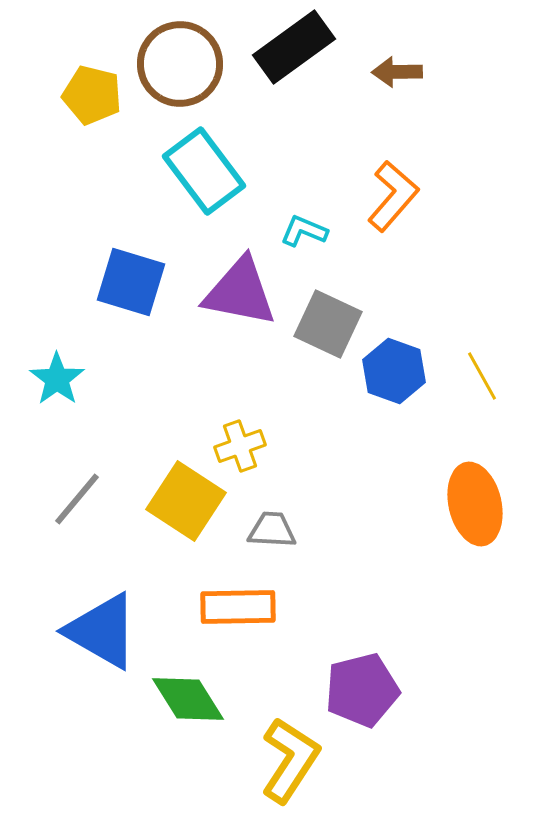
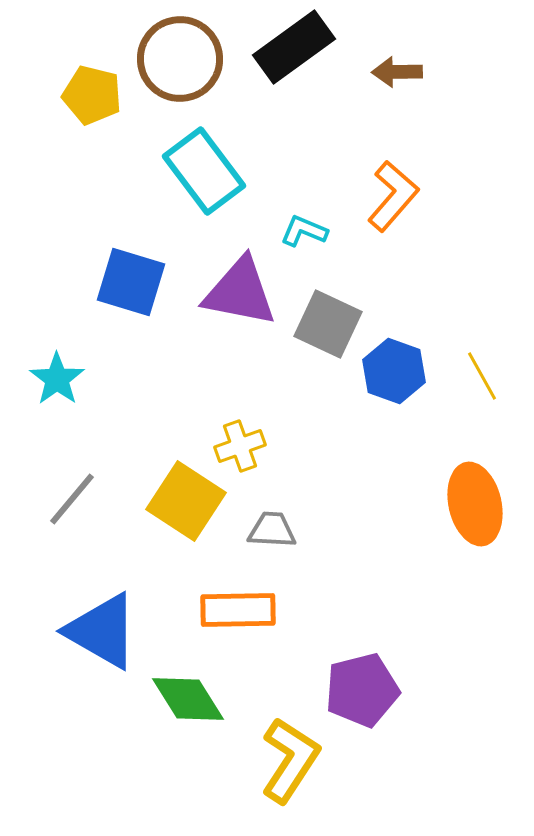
brown circle: moved 5 px up
gray line: moved 5 px left
orange rectangle: moved 3 px down
